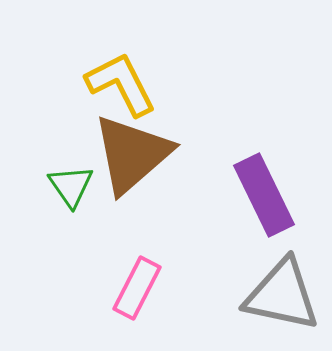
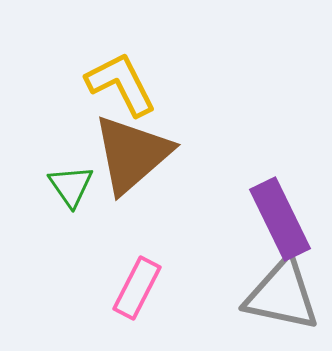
purple rectangle: moved 16 px right, 24 px down
